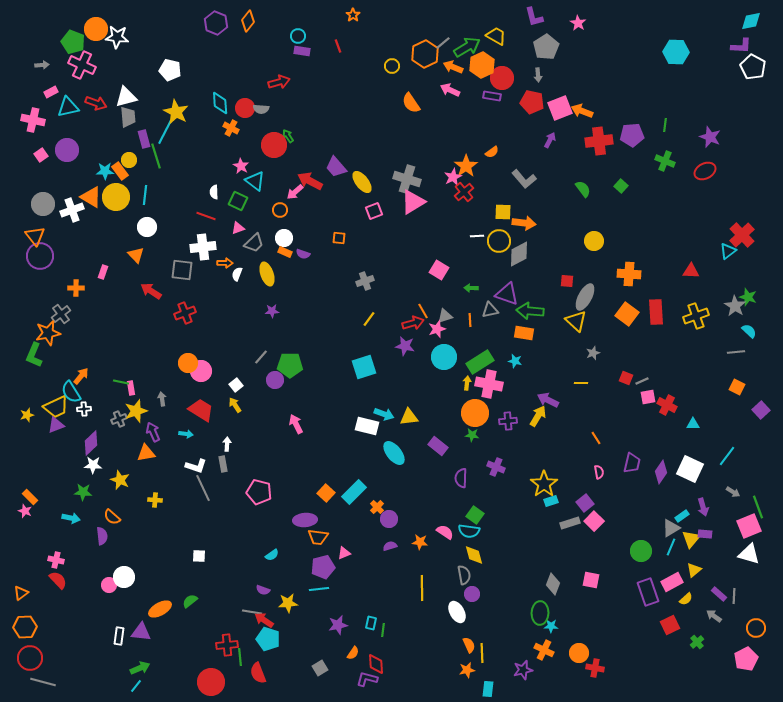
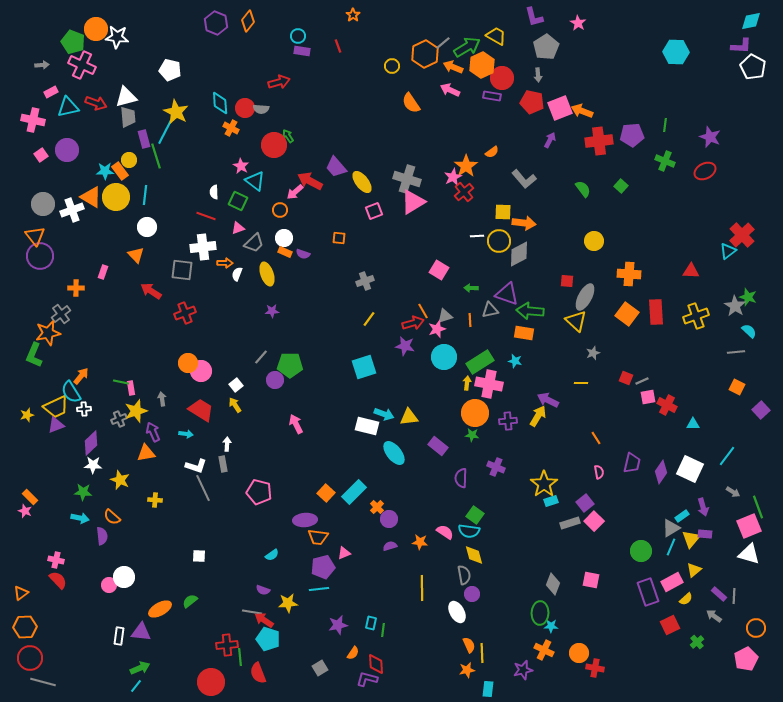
cyan arrow at (71, 518): moved 9 px right
